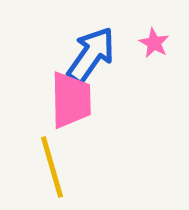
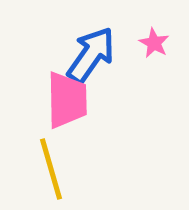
pink trapezoid: moved 4 px left
yellow line: moved 1 px left, 2 px down
